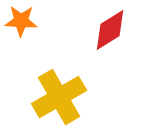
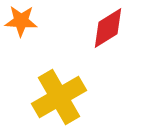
red diamond: moved 2 px left, 2 px up
